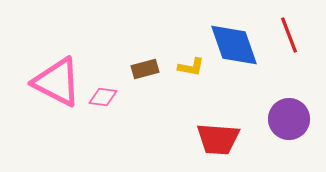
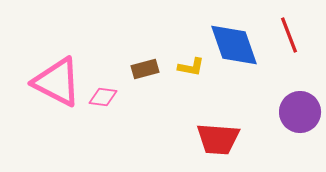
purple circle: moved 11 px right, 7 px up
